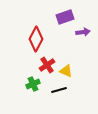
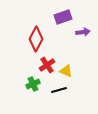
purple rectangle: moved 2 px left
